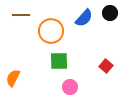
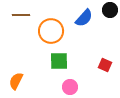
black circle: moved 3 px up
red square: moved 1 px left, 1 px up; rotated 16 degrees counterclockwise
orange semicircle: moved 3 px right, 3 px down
